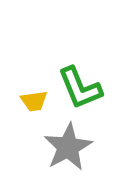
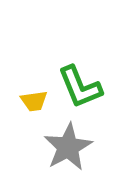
green L-shape: moved 1 px up
